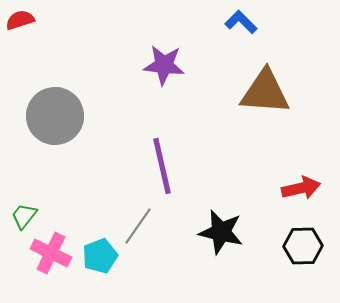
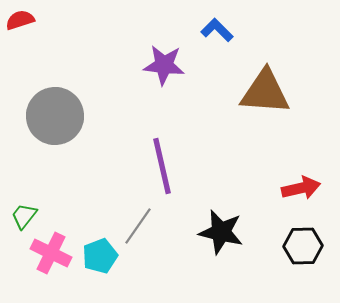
blue L-shape: moved 24 px left, 8 px down
